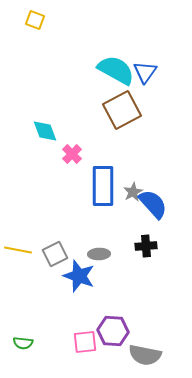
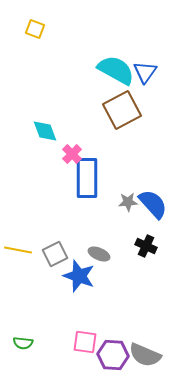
yellow square: moved 9 px down
blue rectangle: moved 16 px left, 8 px up
gray star: moved 5 px left, 10 px down; rotated 24 degrees clockwise
black cross: rotated 30 degrees clockwise
gray ellipse: rotated 25 degrees clockwise
purple hexagon: moved 24 px down
pink square: rotated 15 degrees clockwise
gray semicircle: rotated 12 degrees clockwise
